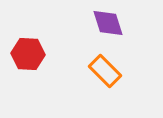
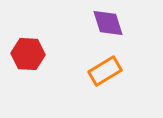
orange rectangle: rotated 76 degrees counterclockwise
